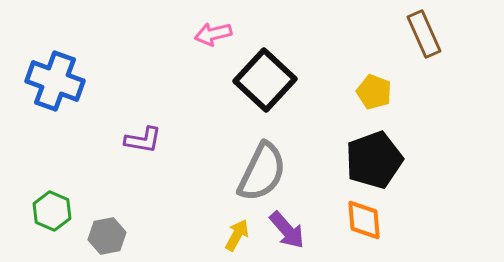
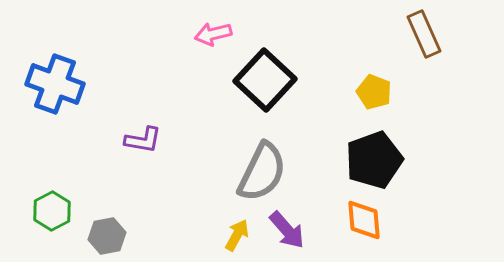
blue cross: moved 3 px down
green hexagon: rotated 9 degrees clockwise
